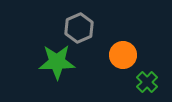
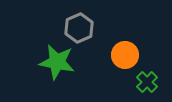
orange circle: moved 2 px right
green star: rotated 12 degrees clockwise
